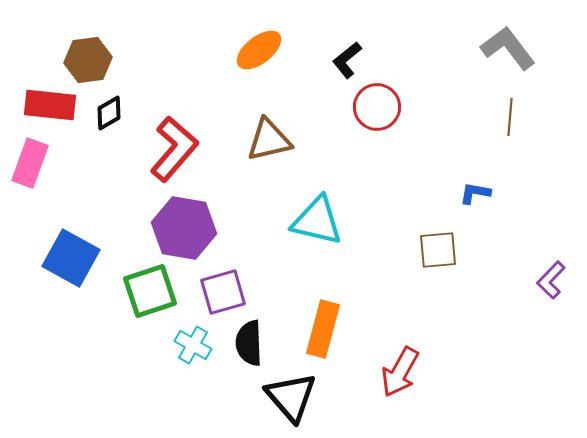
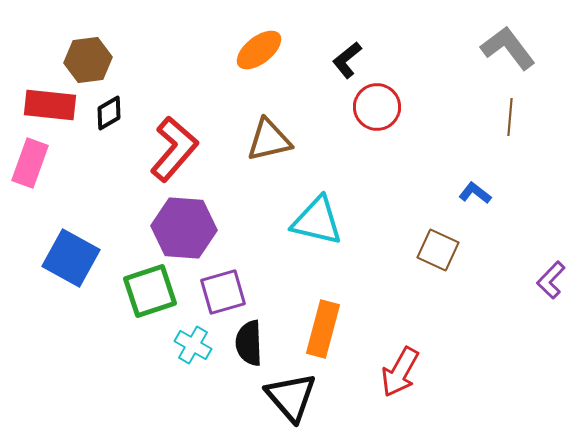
blue L-shape: rotated 28 degrees clockwise
purple hexagon: rotated 6 degrees counterclockwise
brown square: rotated 30 degrees clockwise
